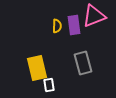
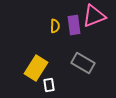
yellow semicircle: moved 2 px left
gray rectangle: rotated 45 degrees counterclockwise
yellow rectangle: moved 1 px left; rotated 45 degrees clockwise
